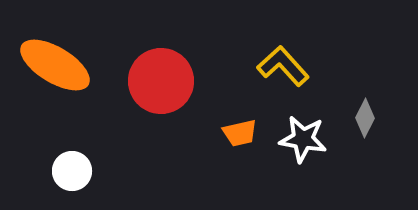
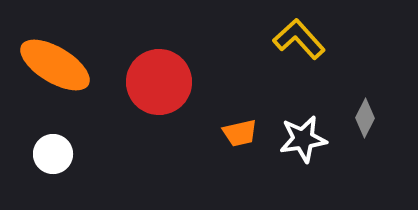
yellow L-shape: moved 16 px right, 27 px up
red circle: moved 2 px left, 1 px down
white star: rotated 18 degrees counterclockwise
white circle: moved 19 px left, 17 px up
